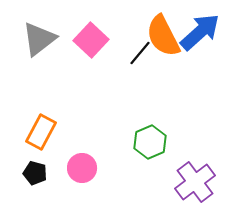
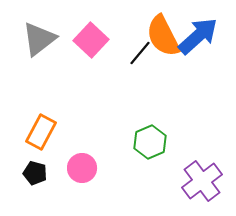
blue arrow: moved 2 px left, 4 px down
purple cross: moved 7 px right, 1 px up
